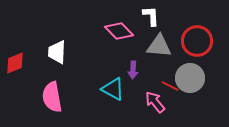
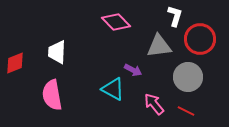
white L-shape: moved 24 px right; rotated 20 degrees clockwise
pink diamond: moved 3 px left, 9 px up
red circle: moved 3 px right, 2 px up
gray triangle: rotated 12 degrees counterclockwise
purple arrow: rotated 66 degrees counterclockwise
gray circle: moved 2 px left, 1 px up
red line: moved 16 px right, 25 px down
pink semicircle: moved 2 px up
pink arrow: moved 1 px left, 2 px down
